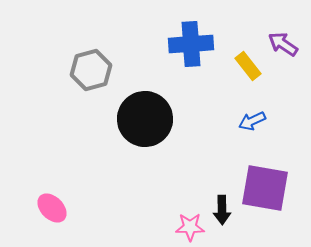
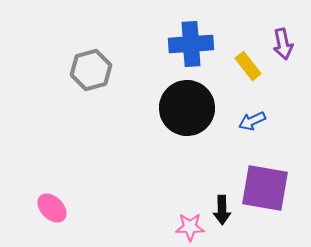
purple arrow: rotated 136 degrees counterclockwise
black circle: moved 42 px right, 11 px up
